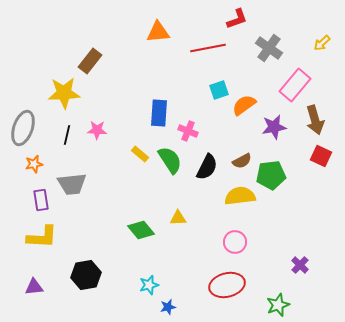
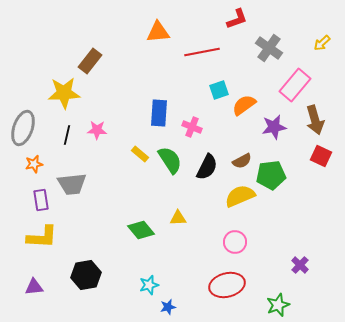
red line: moved 6 px left, 4 px down
pink cross: moved 4 px right, 4 px up
yellow semicircle: rotated 16 degrees counterclockwise
